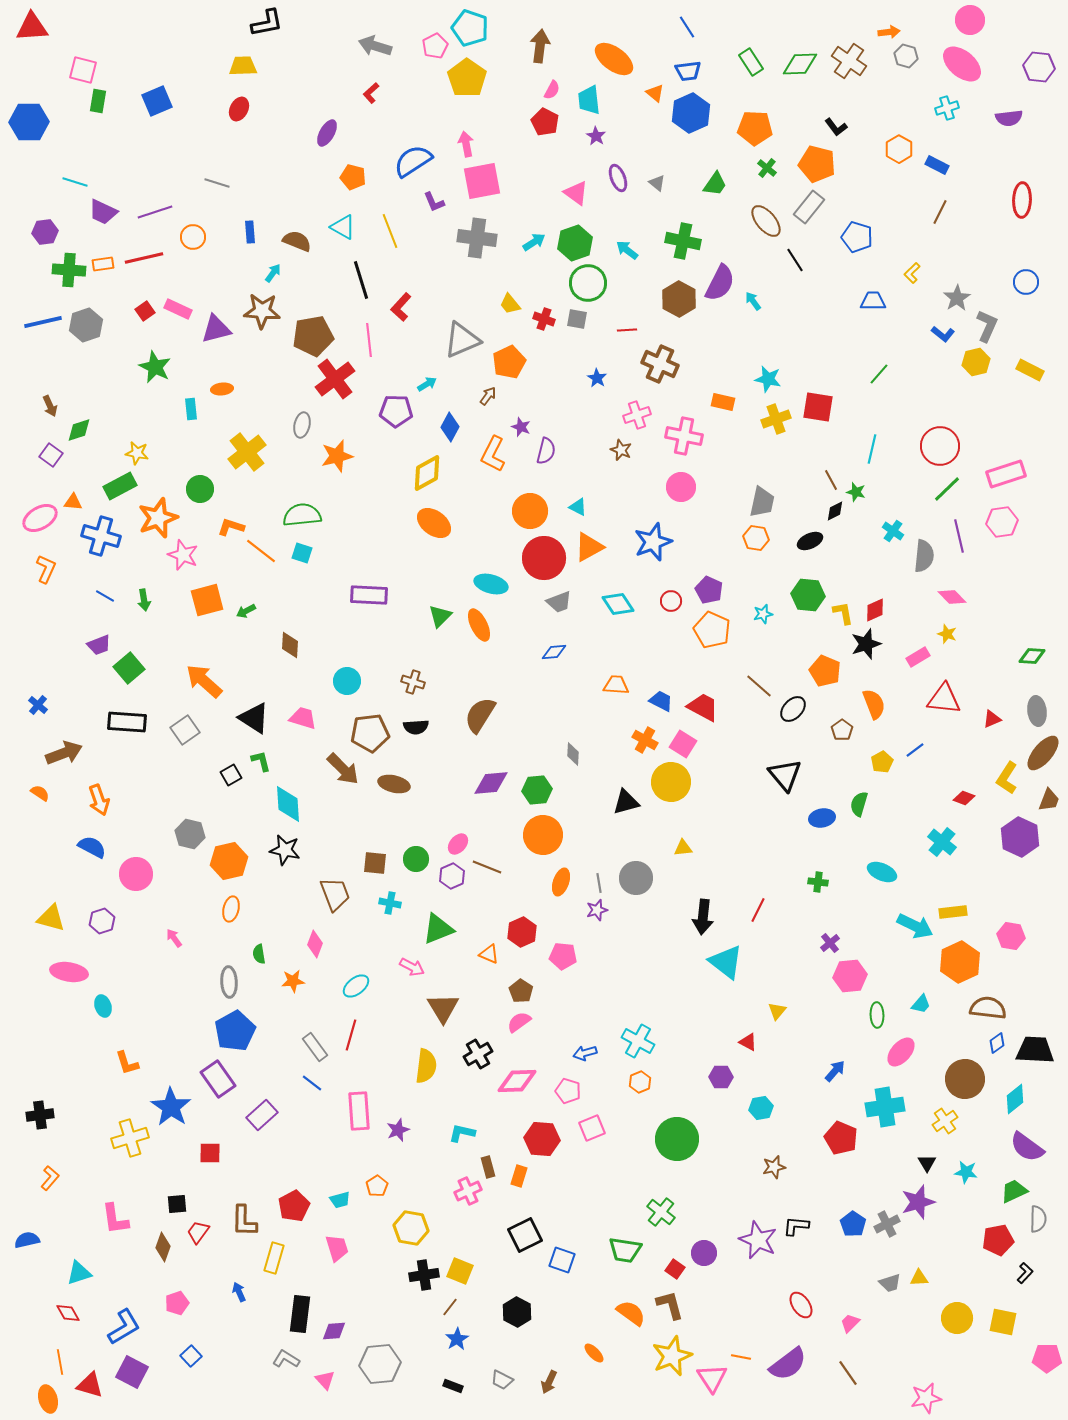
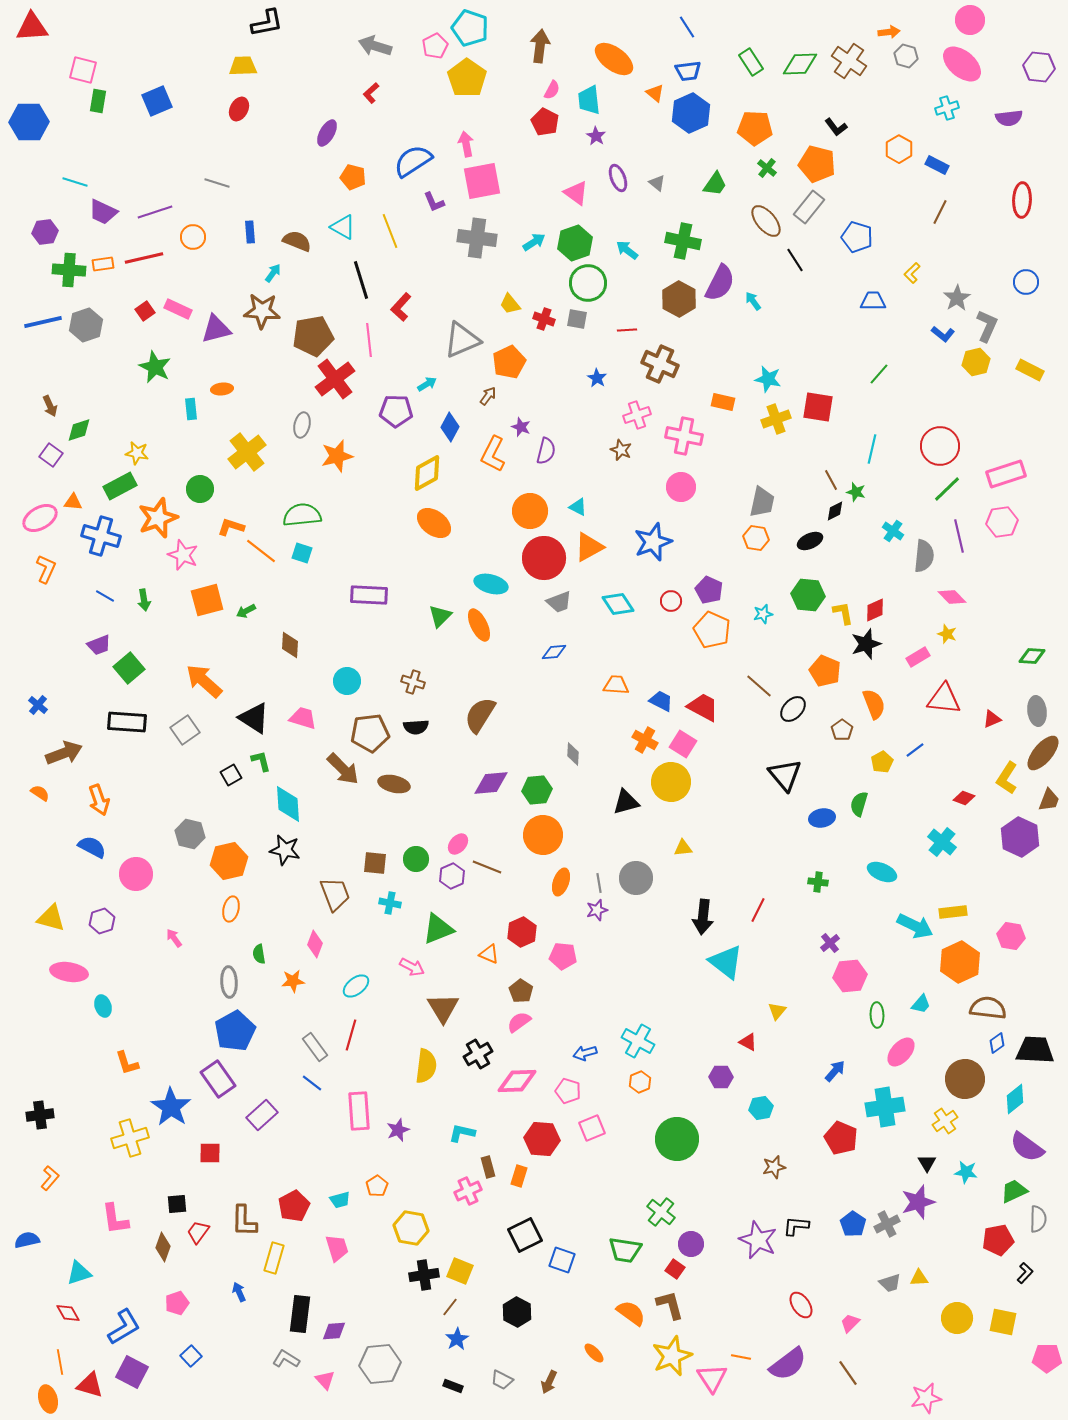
purple circle at (704, 1253): moved 13 px left, 9 px up
